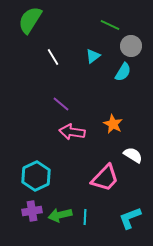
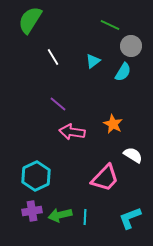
cyan triangle: moved 5 px down
purple line: moved 3 px left
